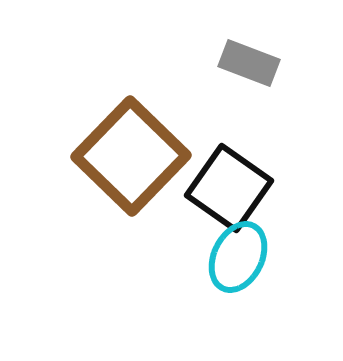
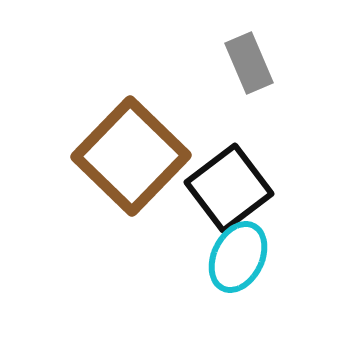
gray rectangle: rotated 46 degrees clockwise
black square: rotated 18 degrees clockwise
